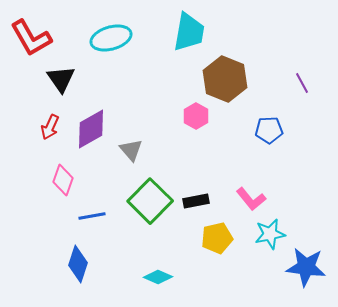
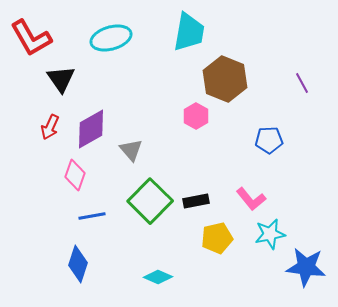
blue pentagon: moved 10 px down
pink diamond: moved 12 px right, 5 px up
